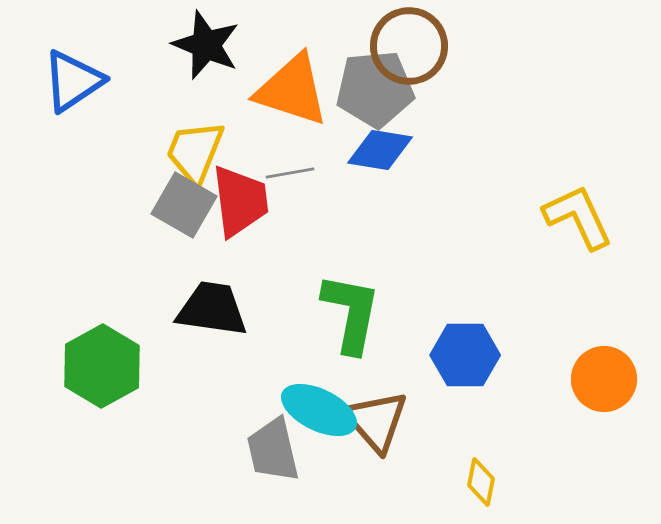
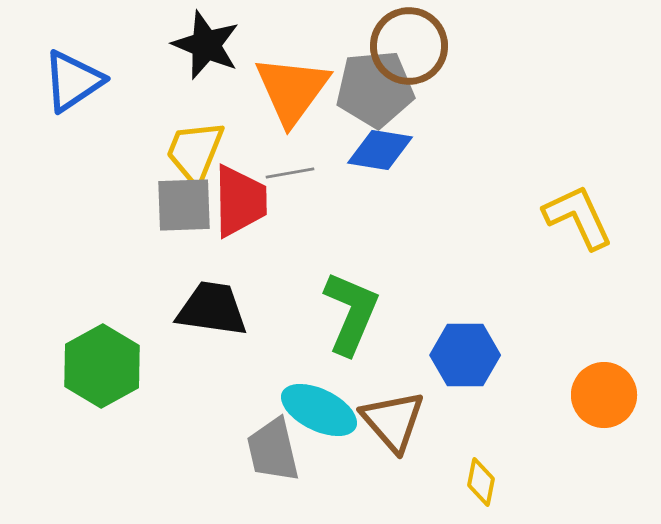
orange triangle: rotated 48 degrees clockwise
red trapezoid: rotated 6 degrees clockwise
gray square: rotated 32 degrees counterclockwise
green L-shape: rotated 12 degrees clockwise
orange circle: moved 16 px down
brown triangle: moved 17 px right
